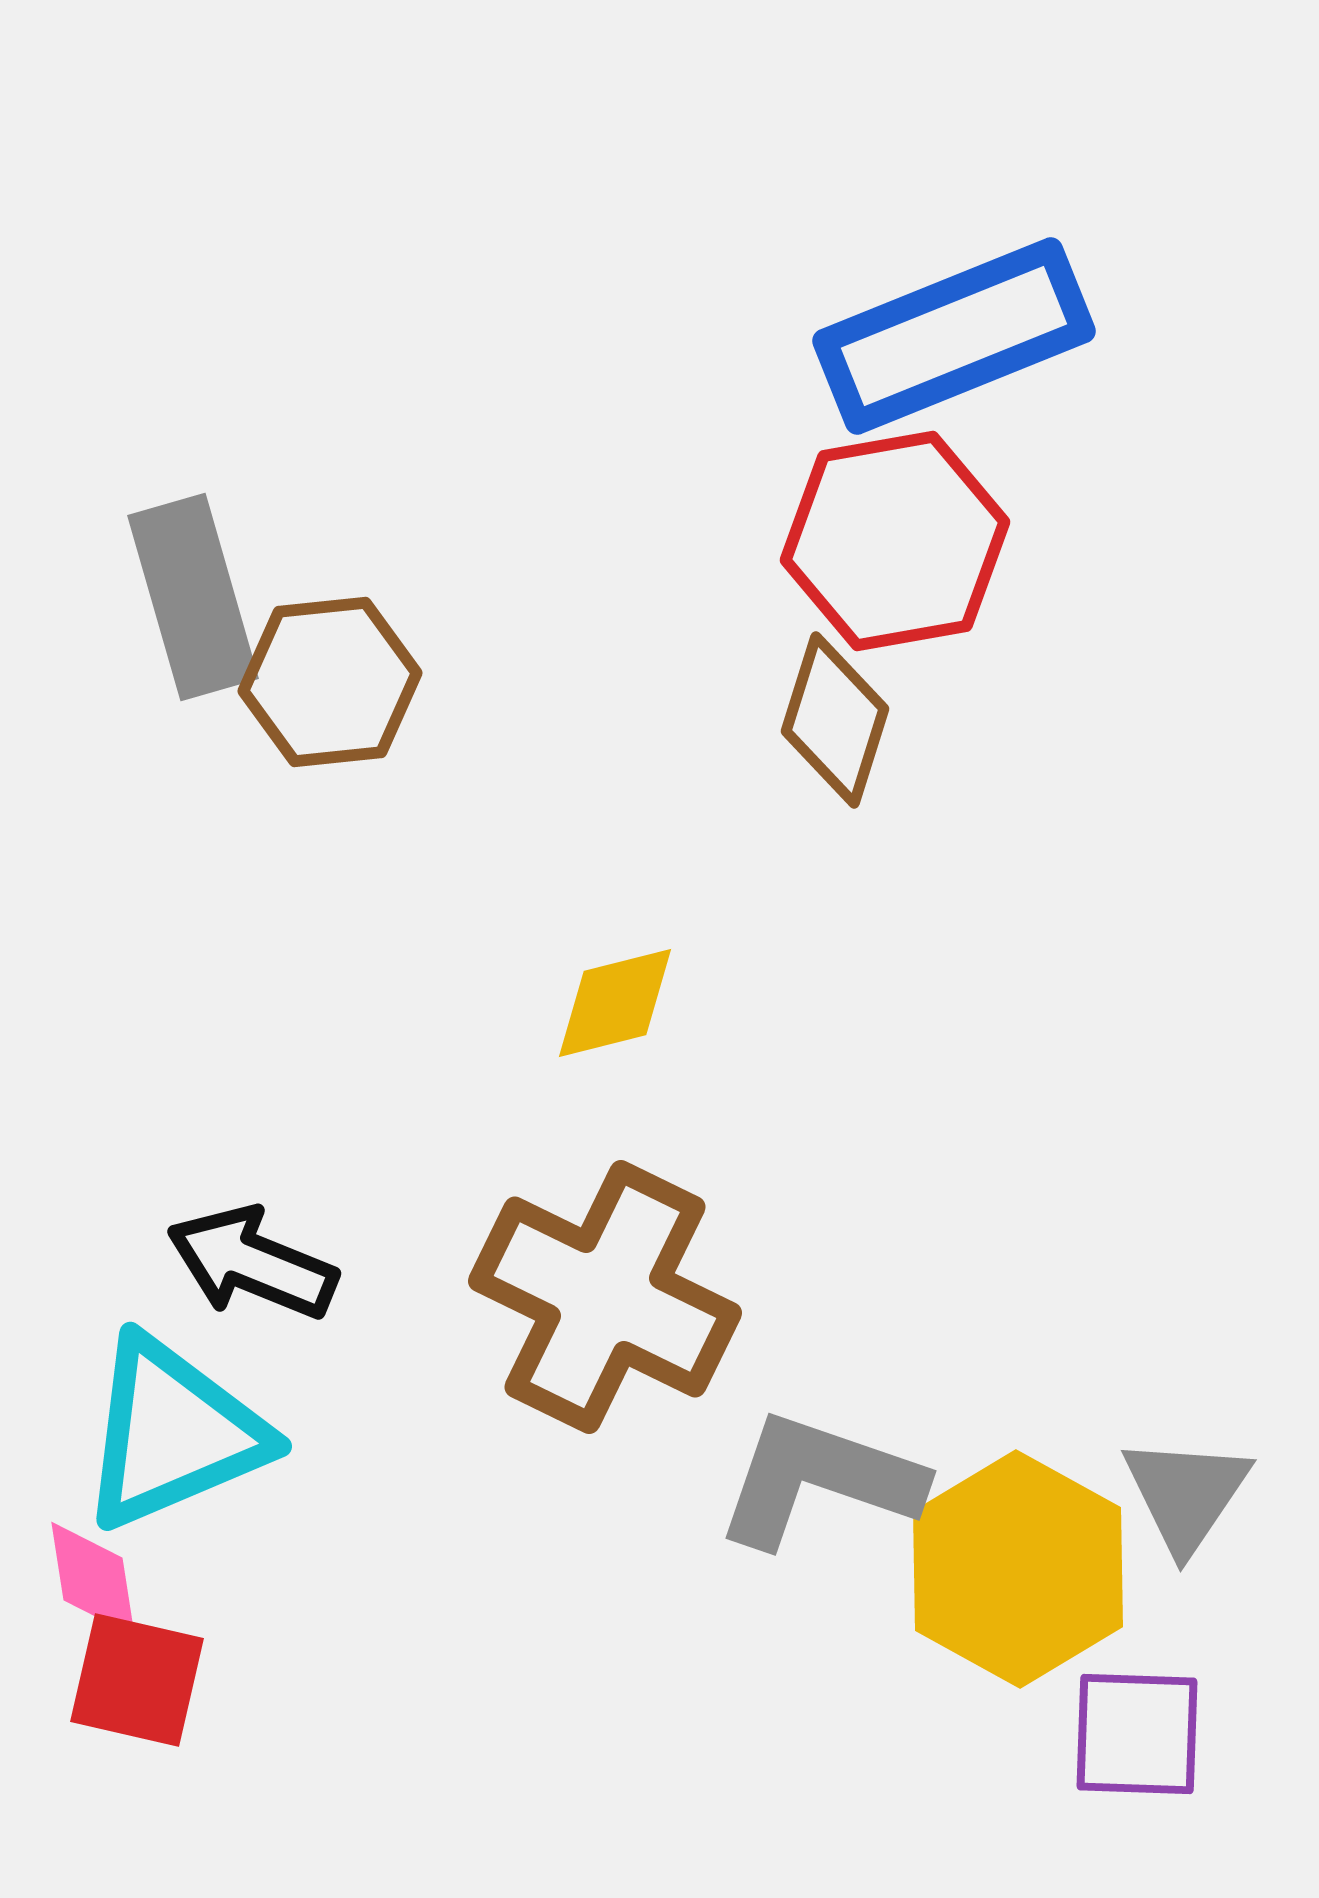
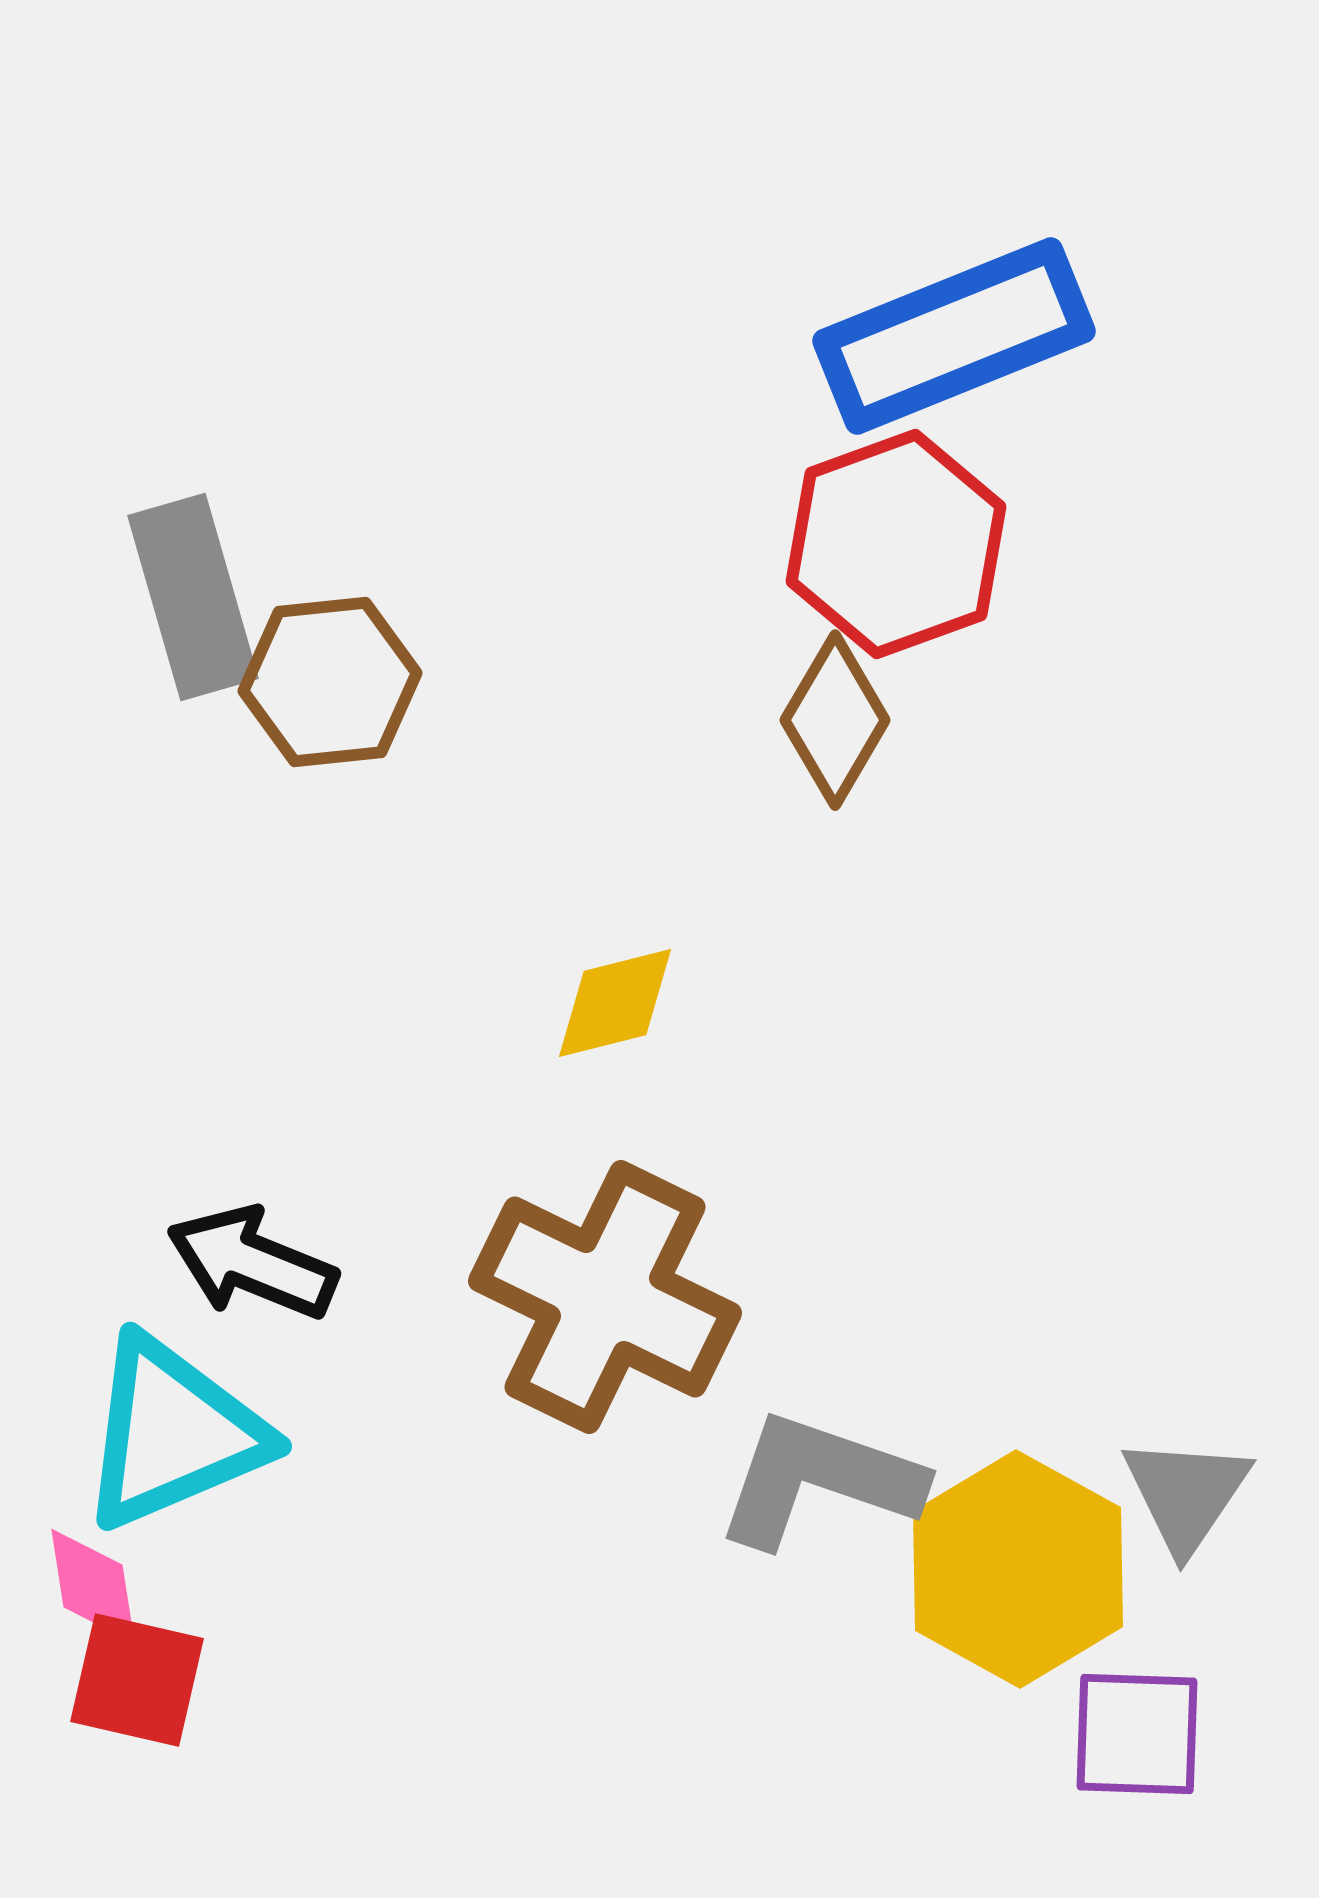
red hexagon: moved 1 px right, 3 px down; rotated 10 degrees counterclockwise
brown diamond: rotated 13 degrees clockwise
pink diamond: moved 7 px down
